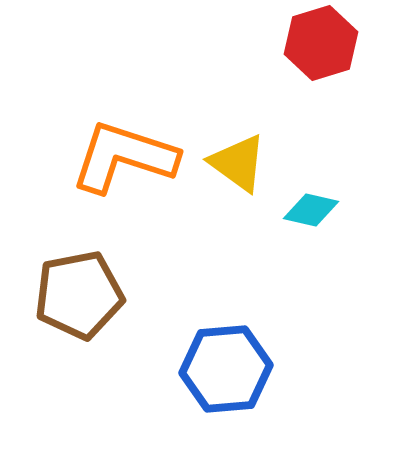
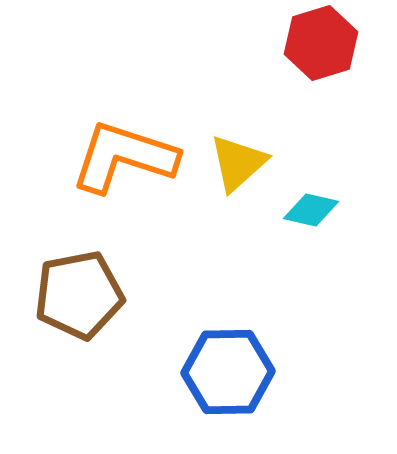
yellow triangle: rotated 42 degrees clockwise
blue hexagon: moved 2 px right, 3 px down; rotated 4 degrees clockwise
